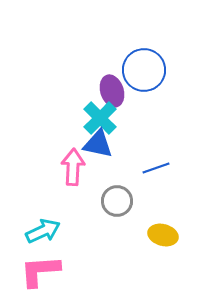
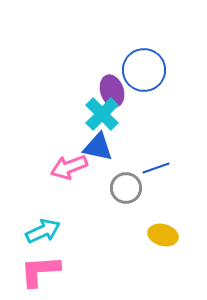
cyan cross: moved 2 px right, 4 px up
blue triangle: moved 3 px down
pink arrow: moved 4 px left; rotated 114 degrees counterclockwise
gray circle: moved 9 px right, 13 px up
